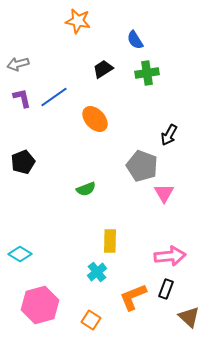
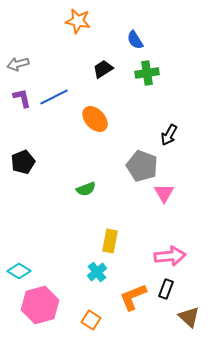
blue line: rotated 8 degrees clockwise
yellow rectangle: rotated 10 degrees clockwise
cyan diamond: moved 1 px left, 17 px down
